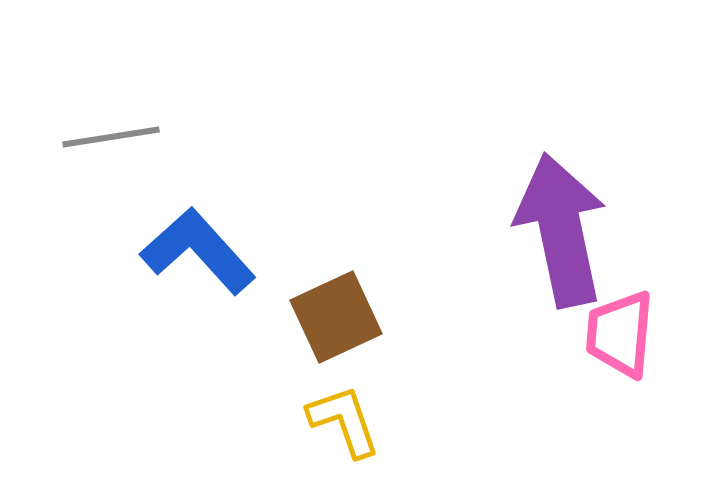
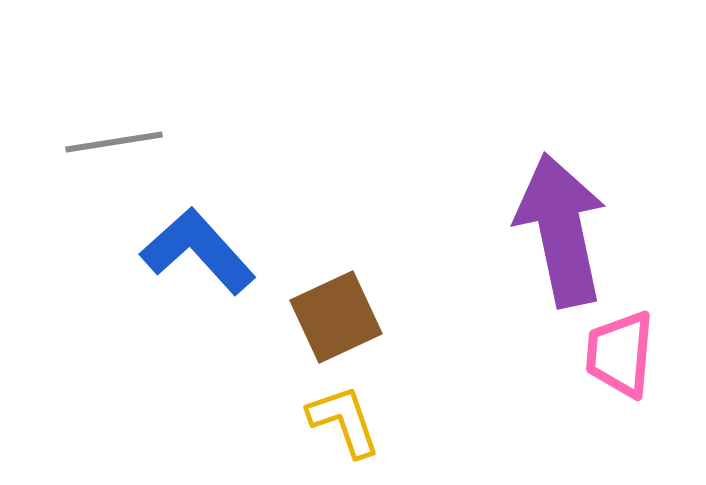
gray line: moved 3 px right, 5 px down
pink trapezoid: moved 20 px down
